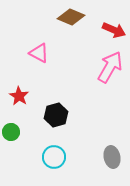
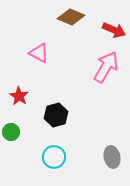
pink arrow: moved 4 px left
